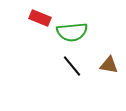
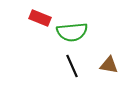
black line: rotated 15 degrees clockwise
